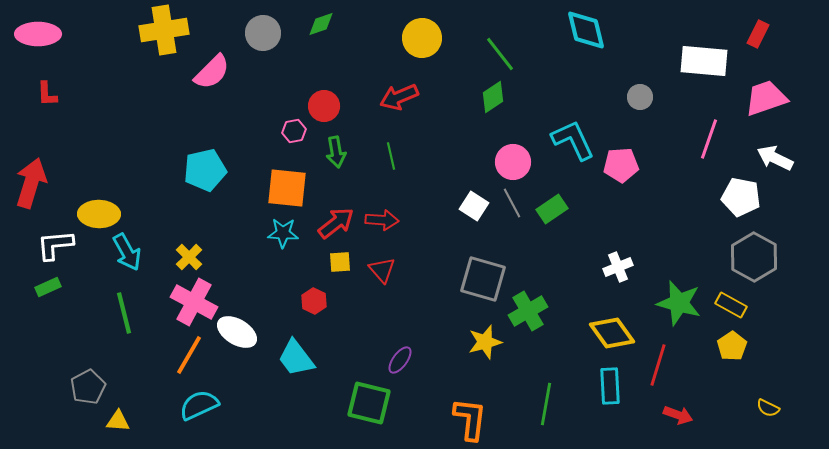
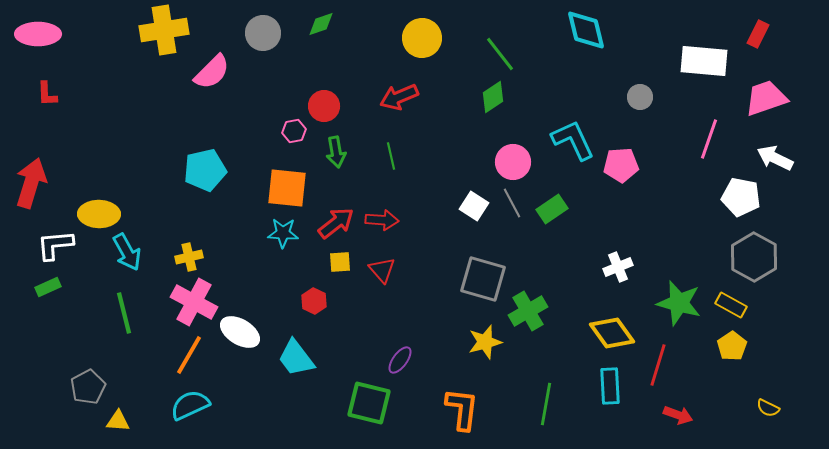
yellow cross at (189, 257): rotated 32 degrees clockwise
white ellipse at (237, 332): moved 3 px right
cyan semicircle at (199, 405): moved 9 px left
orange L-shape at (470, 419): moved 8 px left, 10 px up
